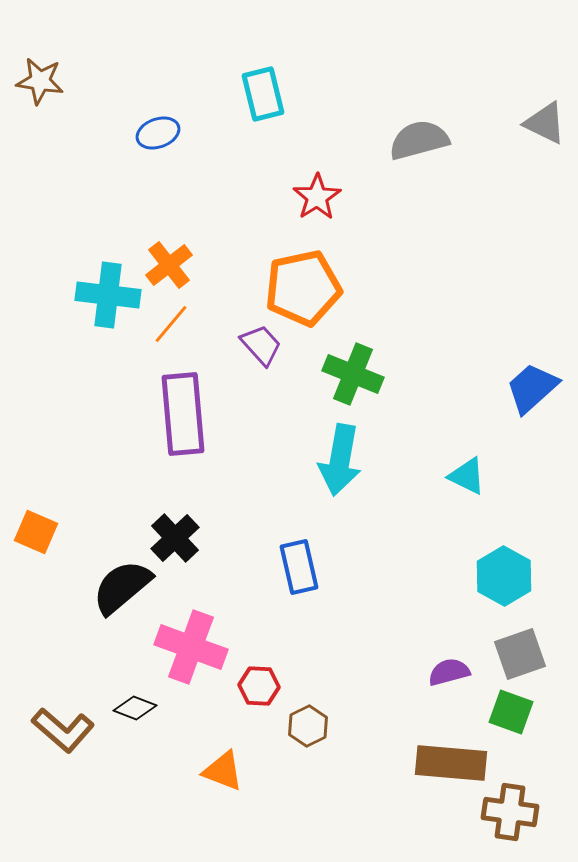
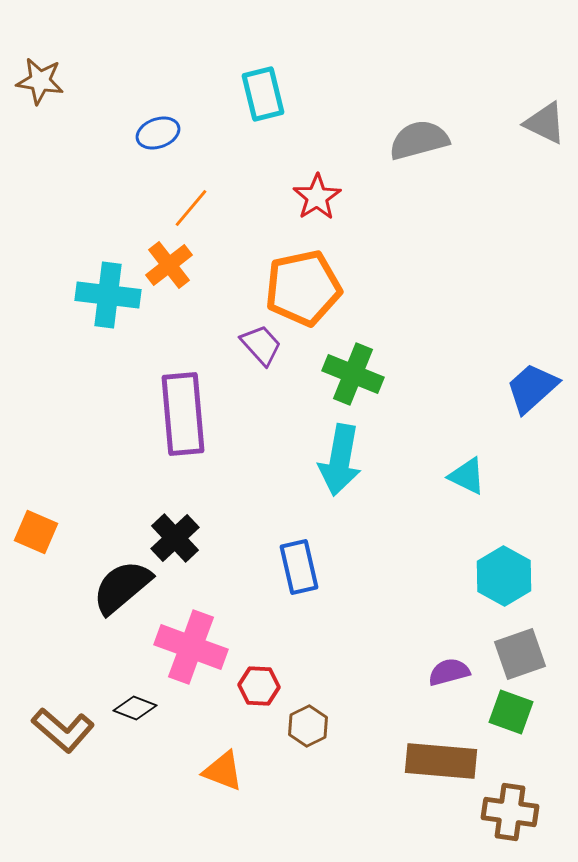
orange line: moved 20 px right, 116 px up
brown rectangle: moved 10 px left, 2 px up
